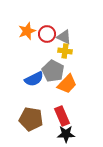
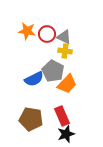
orange star: rotated 30 degrees clockwise
black star: rotated 18 degrees counterclockwise
